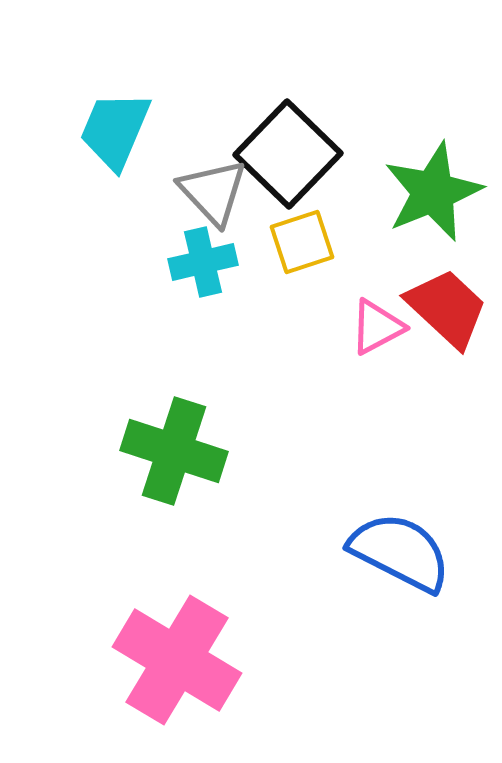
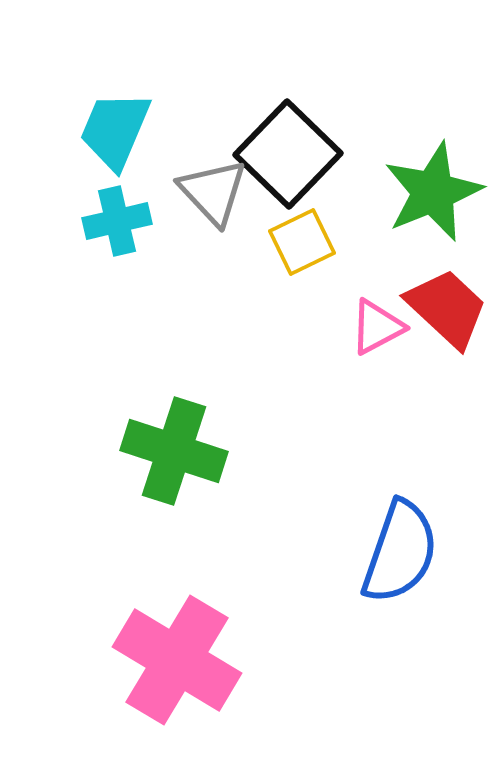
yellow square: rotated 8 degrees counterclockwise
cyan cross: moved 86 px left, 41 px up
blue semicircle: rotated 82 degrees clockwise
